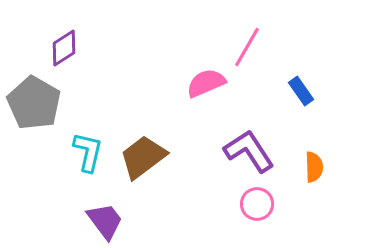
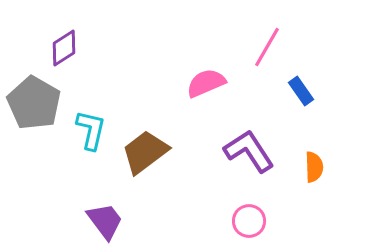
pink line: moved 20 px right
cyan L-shape: moved 3 px right, 22 px up
brown trapezoid: moved 2 px right, 5 px up
pink circle: moved 8 px left, 17 px down
